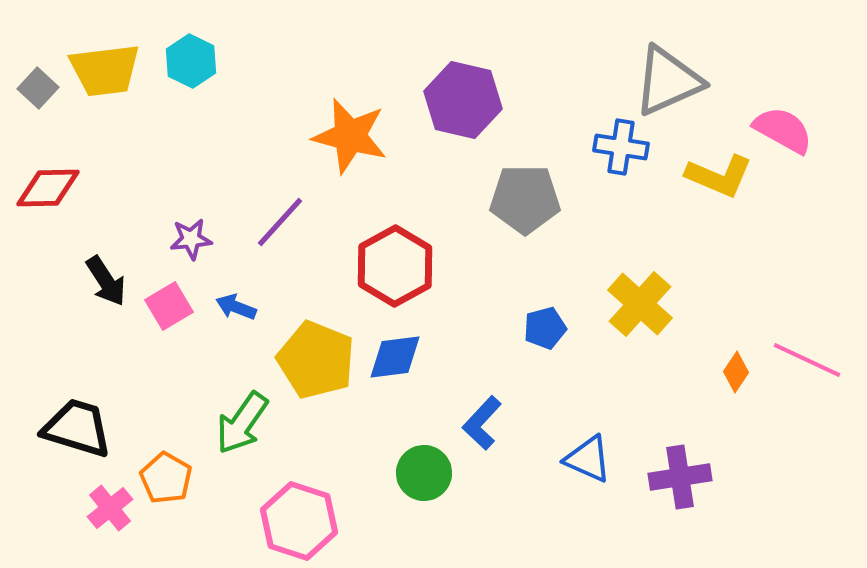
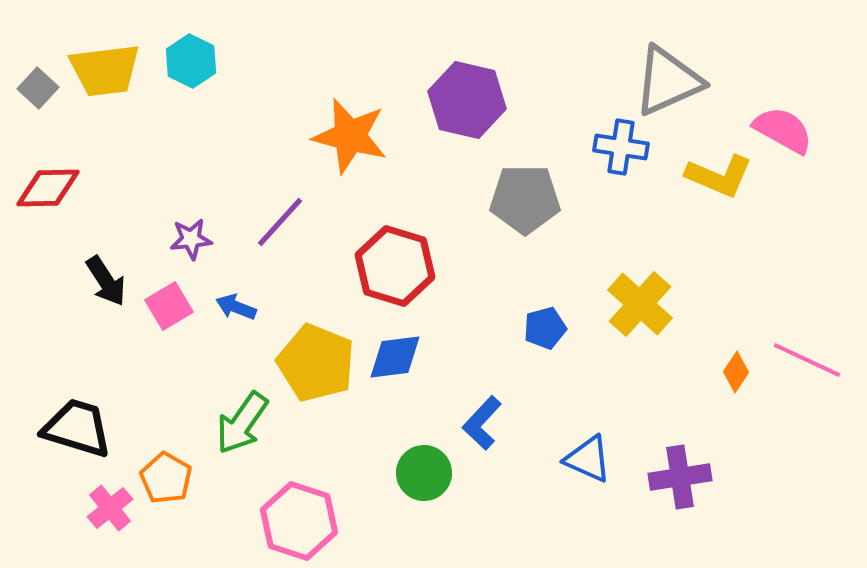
purple hexagon: moved 4 px right
red hexagon: rotated 14 degrees counterclockwise
yellow pentagon: moved 3 px down
